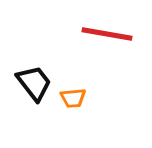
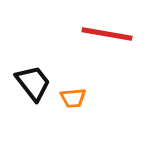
black trapezoid: moved 1 px left
